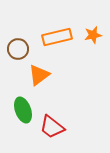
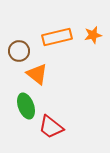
brown circle: moved 1 px right, 2 px down
orange triangle: moved 2 px left, 1 px up; rotated 45 degrees counterclockwise
green ellipse: moved 3 px right, 4 px up
red trapezoid: moved 1 px left
